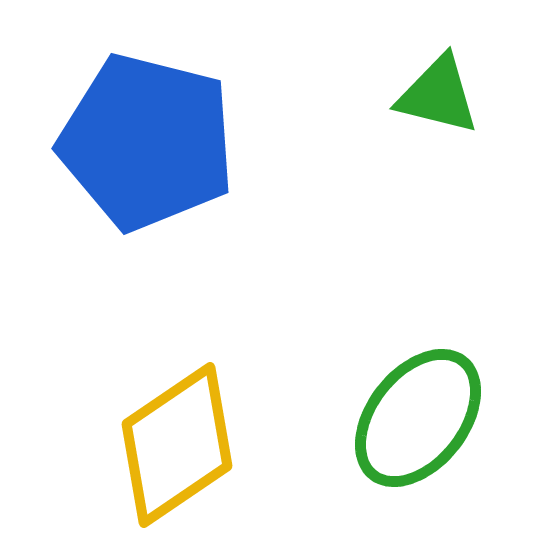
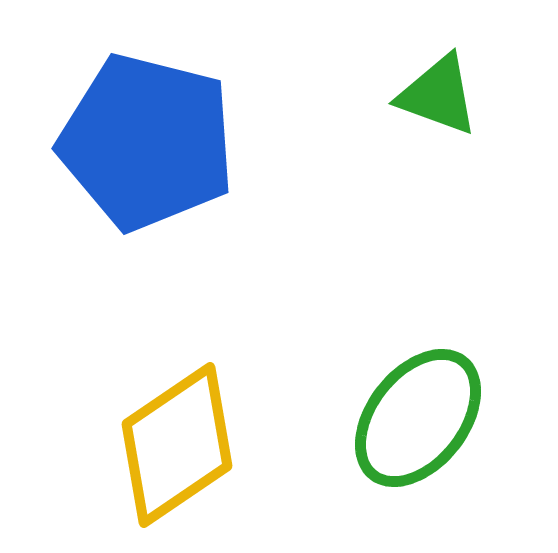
green triangle: rotated 6 degrees clockwise
